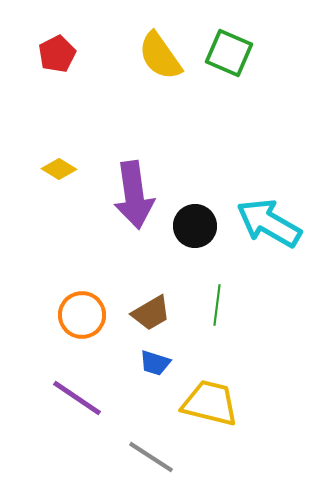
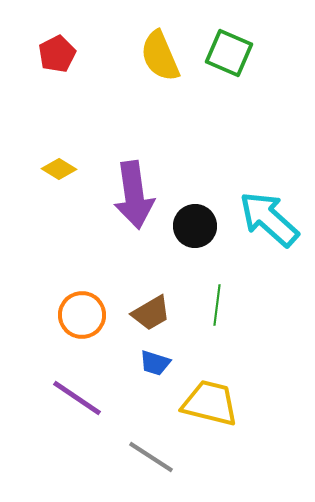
yellow semicircle: rotated 12 degrees clockwise
cyan arrow: moved 4 px up; rotated 12 degrees clockwise
